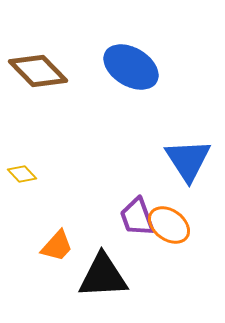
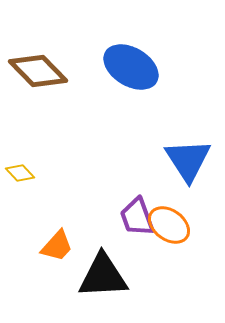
yellow diamond: moved 2 px left, 1 px up
